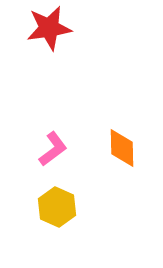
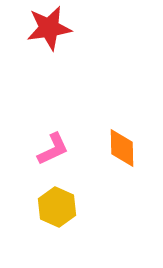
pink L-shape: rotated 12 degrees clockwise
